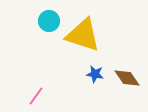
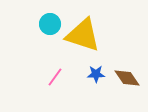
cyan circle: moved 1 px right, 3 px down
blue star: moved 1 px right; rotated 12 degrees counterclockwise
pink line: moved 19 px right, 19 px up
